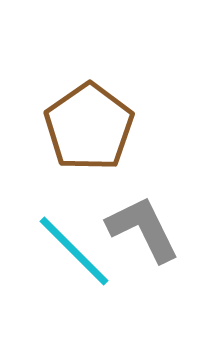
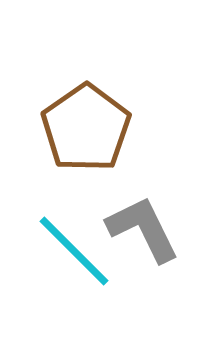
brown pentagon: moved 3 px left, 1 px down
